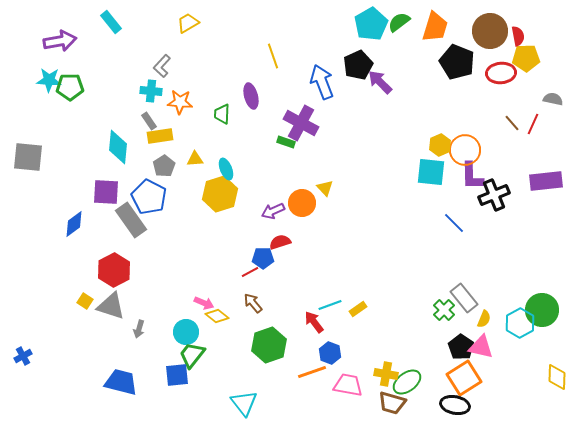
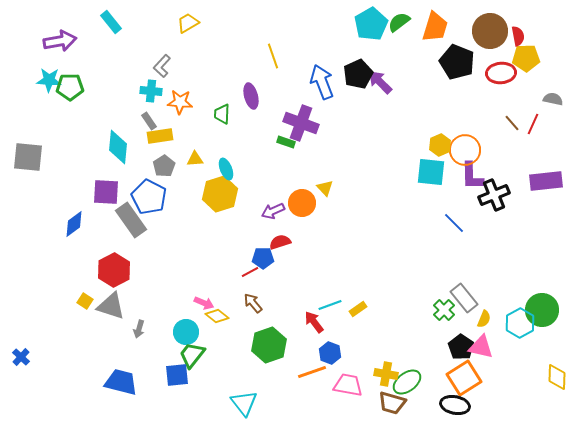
black pentagon at (358, 65): moved 9 px down
purple cross at (301, 123): rotated 8 degrees counterclockwise
blue cross at (23, 356): moved 2 px left, 1 px down; rotated 18 degrees counterclockwise
